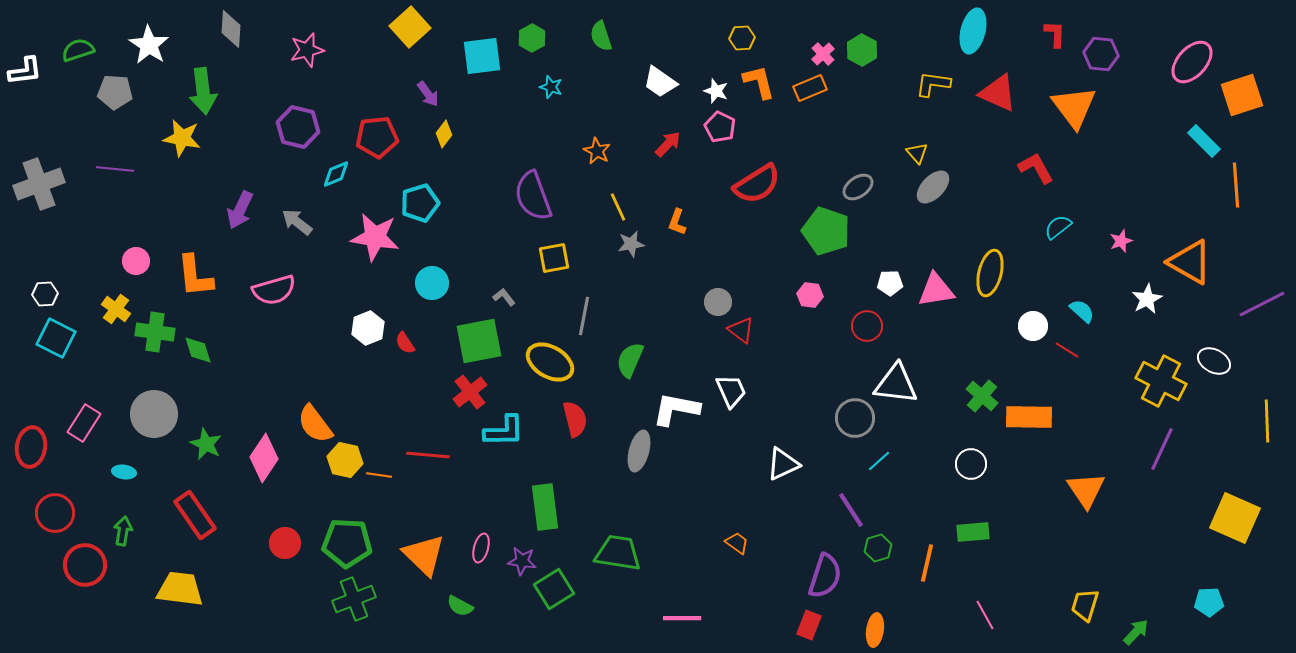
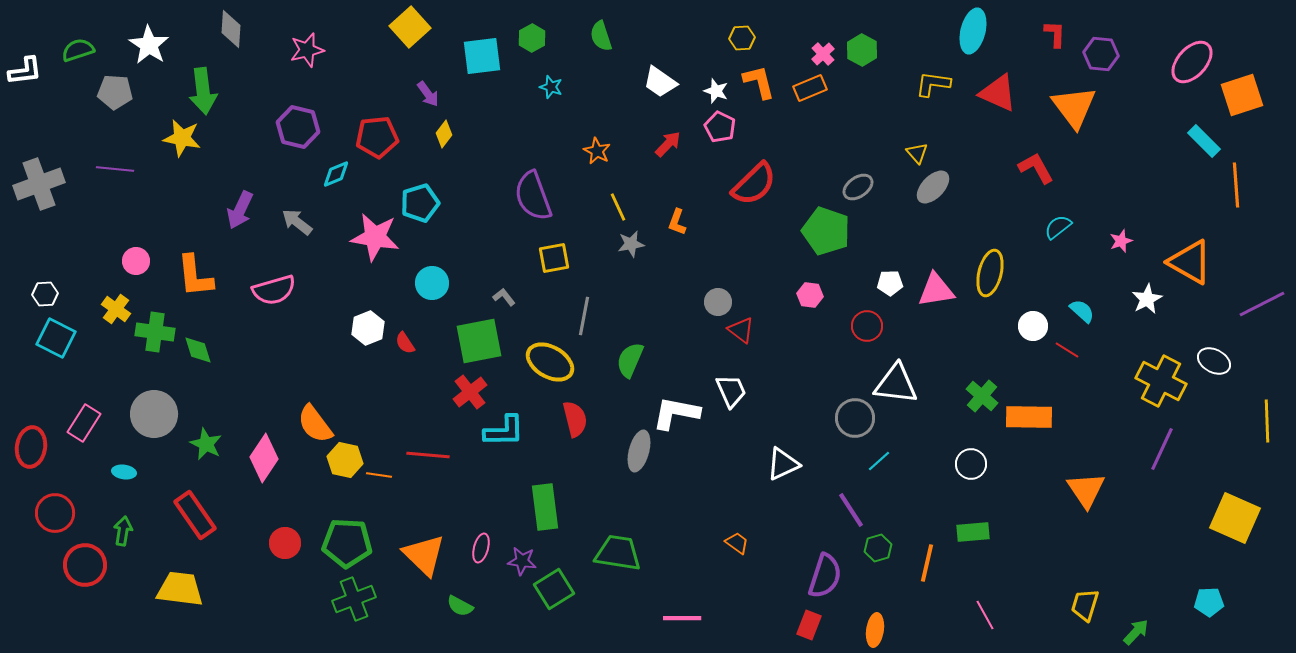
red semicircle at (757, 184): moved 3 px left; rotated 12 degrees counterclockwise
white L-shape at (676, 409): moved 4 px down
